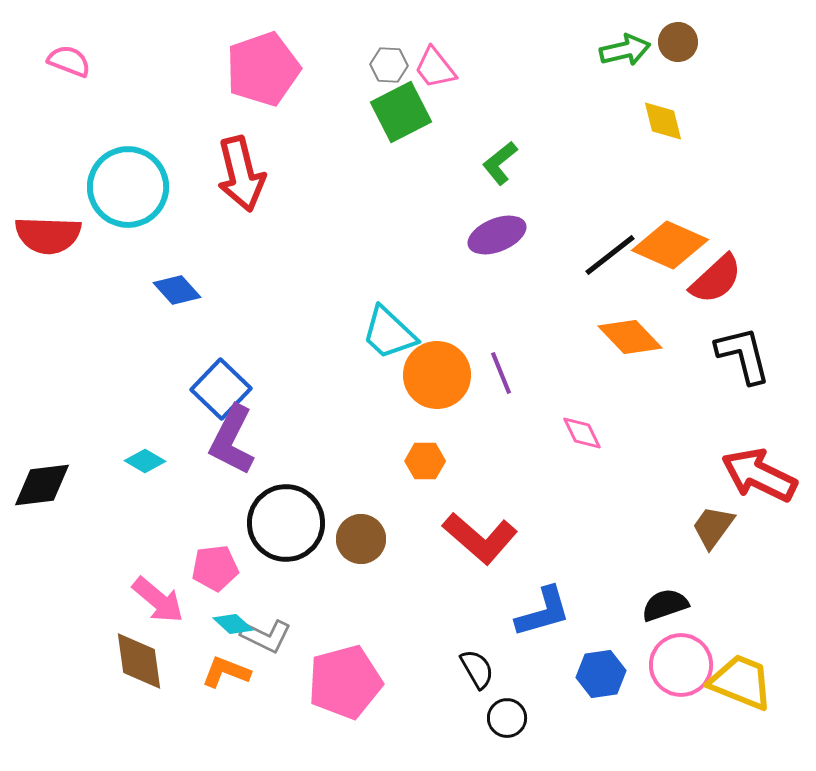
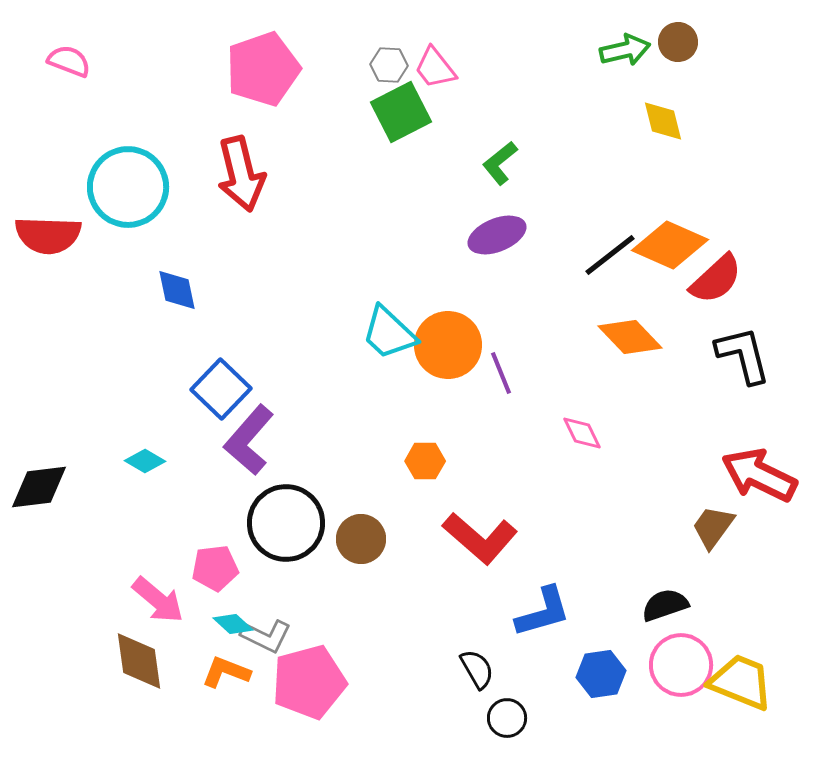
blue diamond at (177, 290): rotated 30 degrees clockwise
orange circle at (437, 375): moved 11 px right, 30 px up
purple L-shape at (232, 440): moved 17 px right; rotated 14 degrees clockwise
black diamond at (42, 485): moved 3 px left, 2 px down
pink pentagon at (345, 682): moved 36 px left
